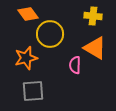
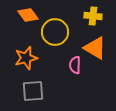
orange diamond: moved 1 px down
yellow circle: moved 5 px right, 2 px up
